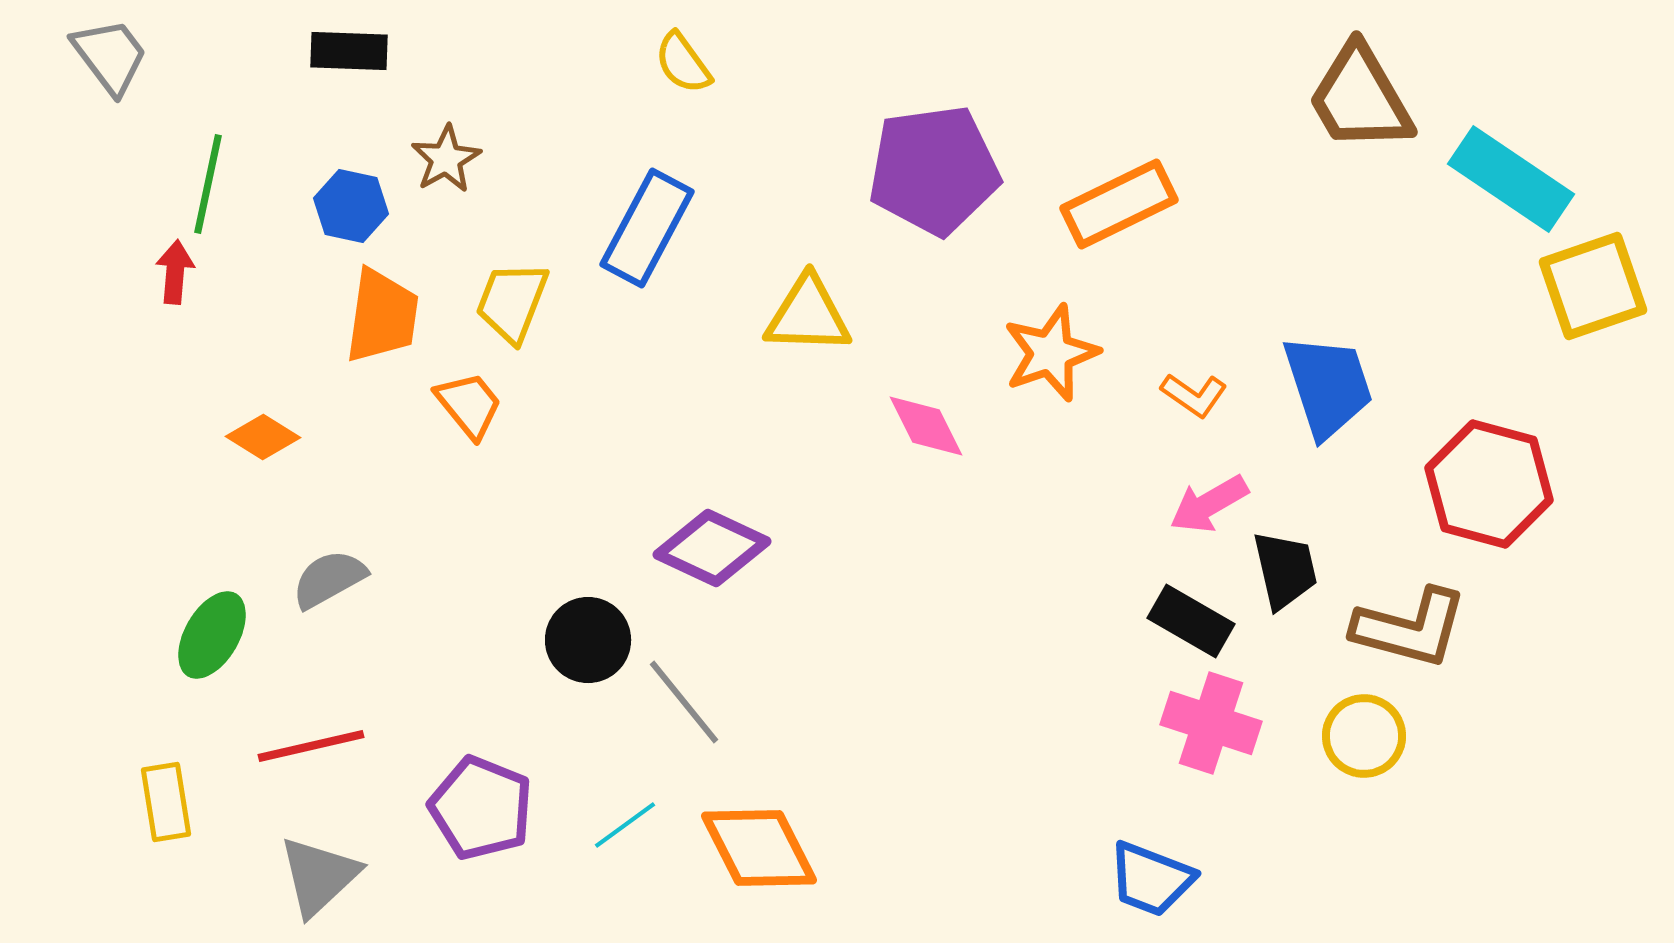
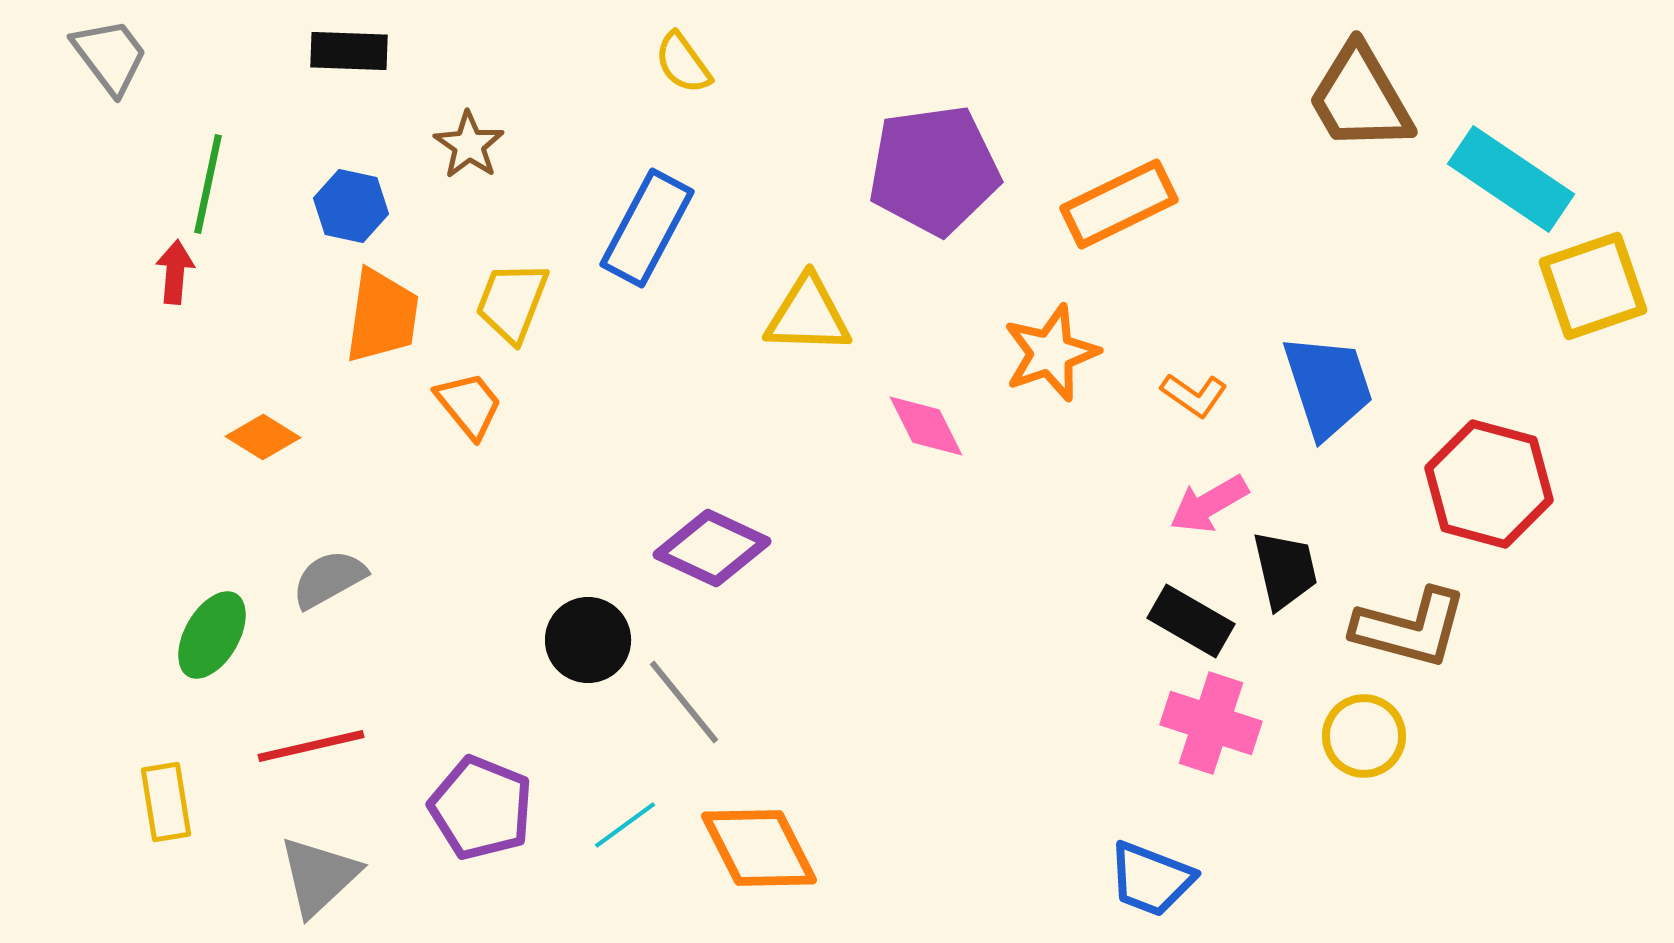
brown star at (446, 159): moved 23 px right, 14 px up; rotated 8 degrees counterclockwise
